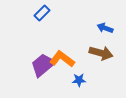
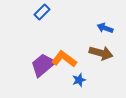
blue rectangle: moved 1 px up
orange L-shape: moved 2 px right
blue star: rotated 16 degrees counterclockwise
